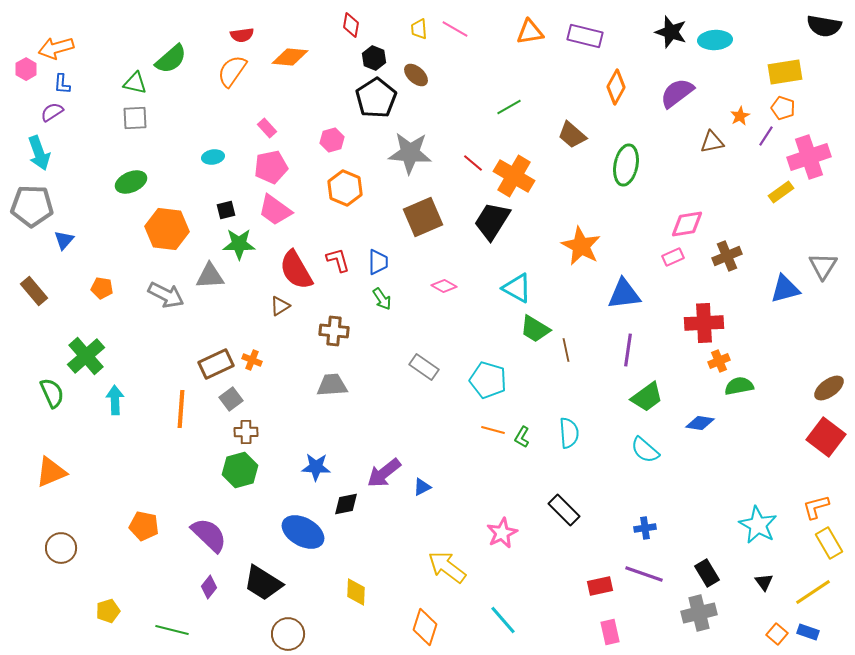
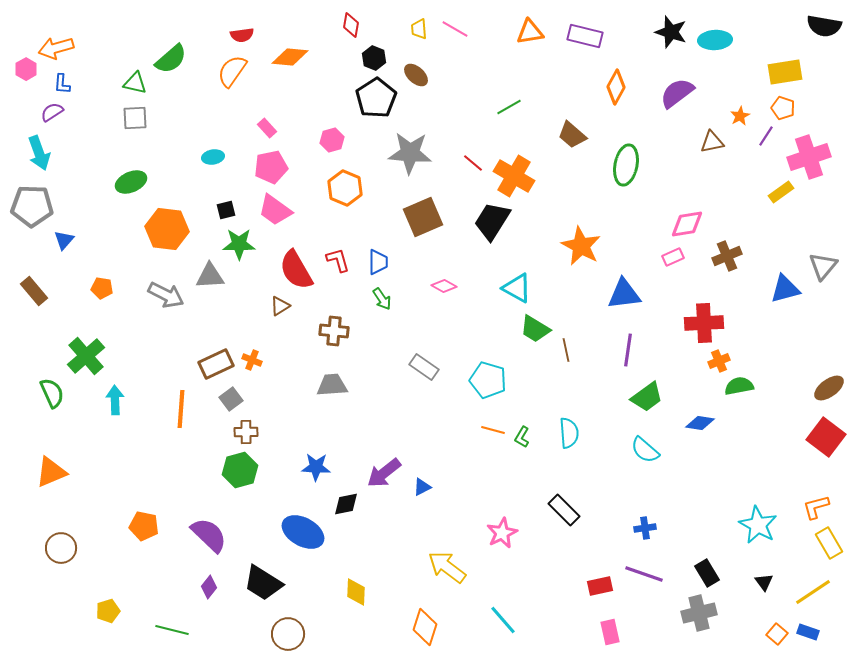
gray triangle at (823, 266): rotated 8 degrees clockwise
